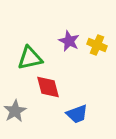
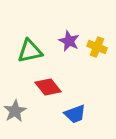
yellow cross: moved 2 px down
green triangle: moved 7 px up
red diamond: rotated 24 degrees counterclockwise
blue trapezoid: moved 2 px left
